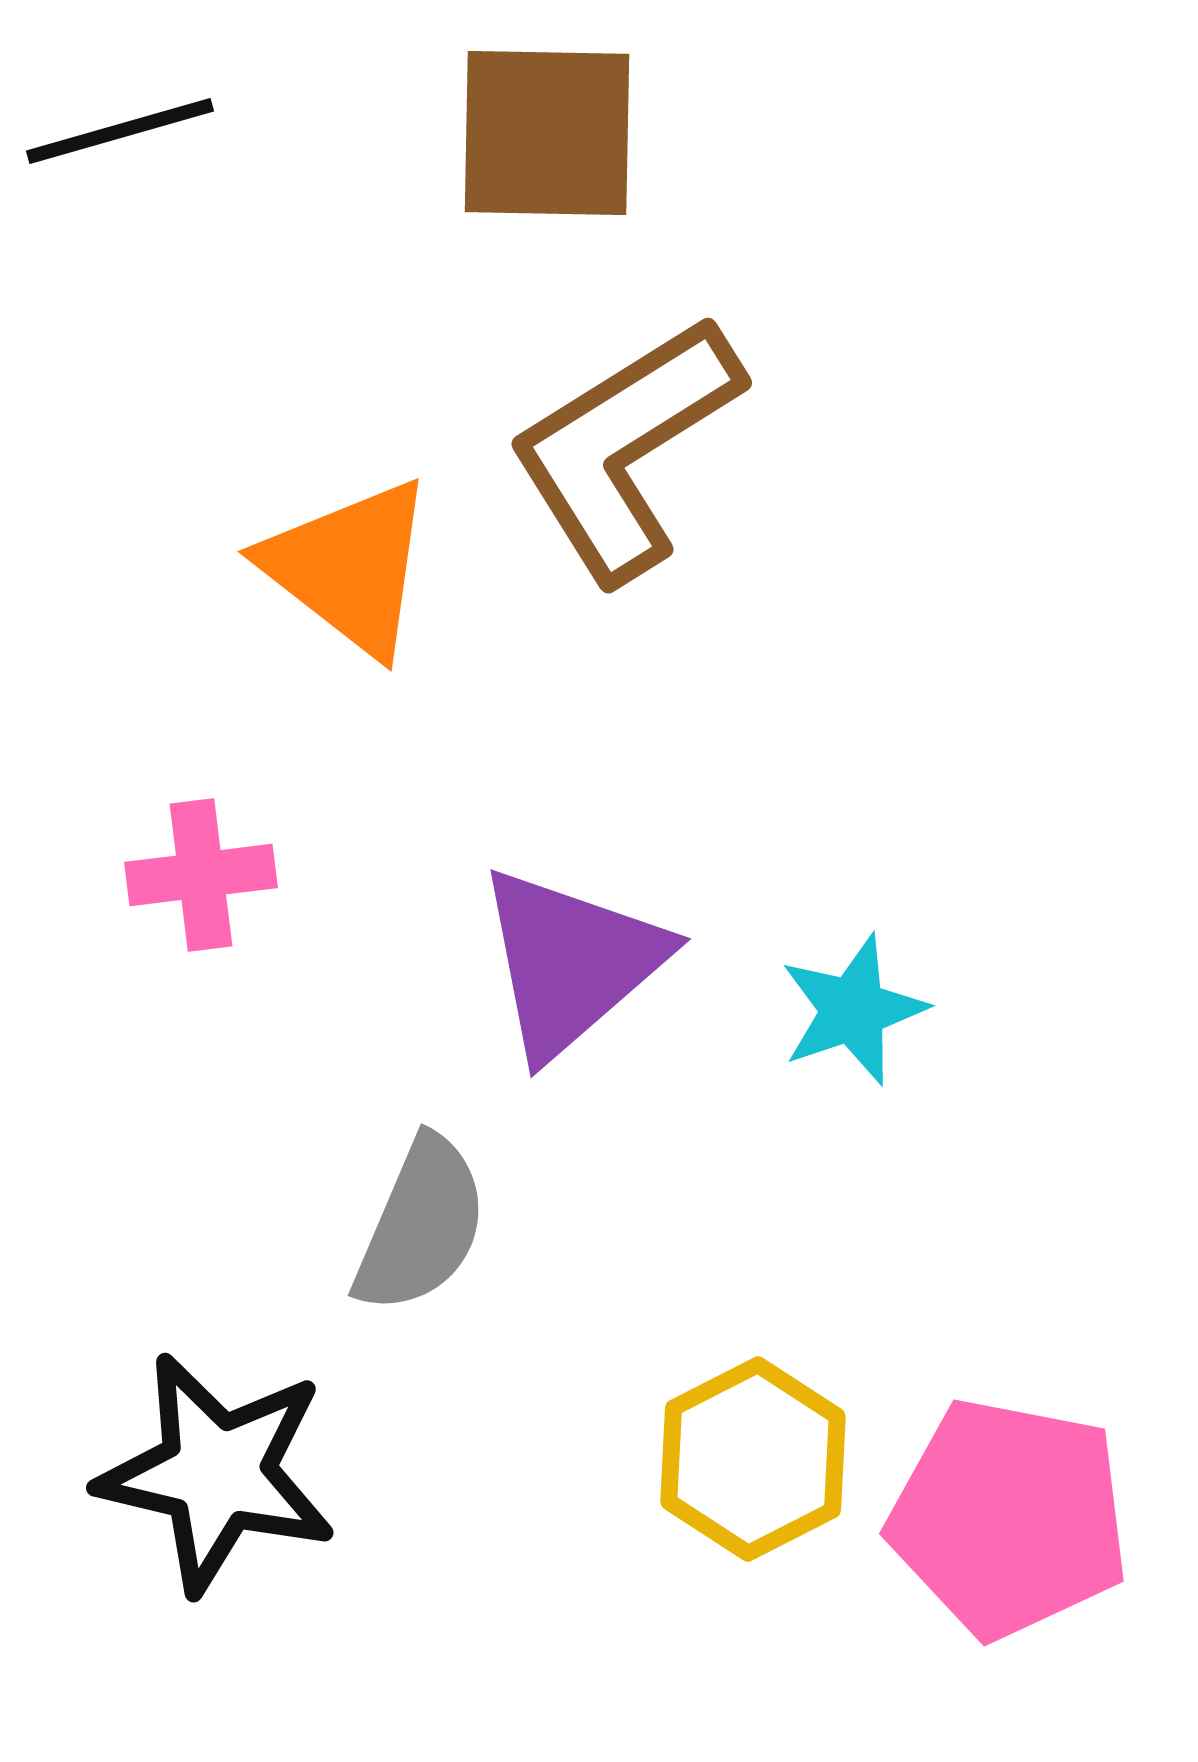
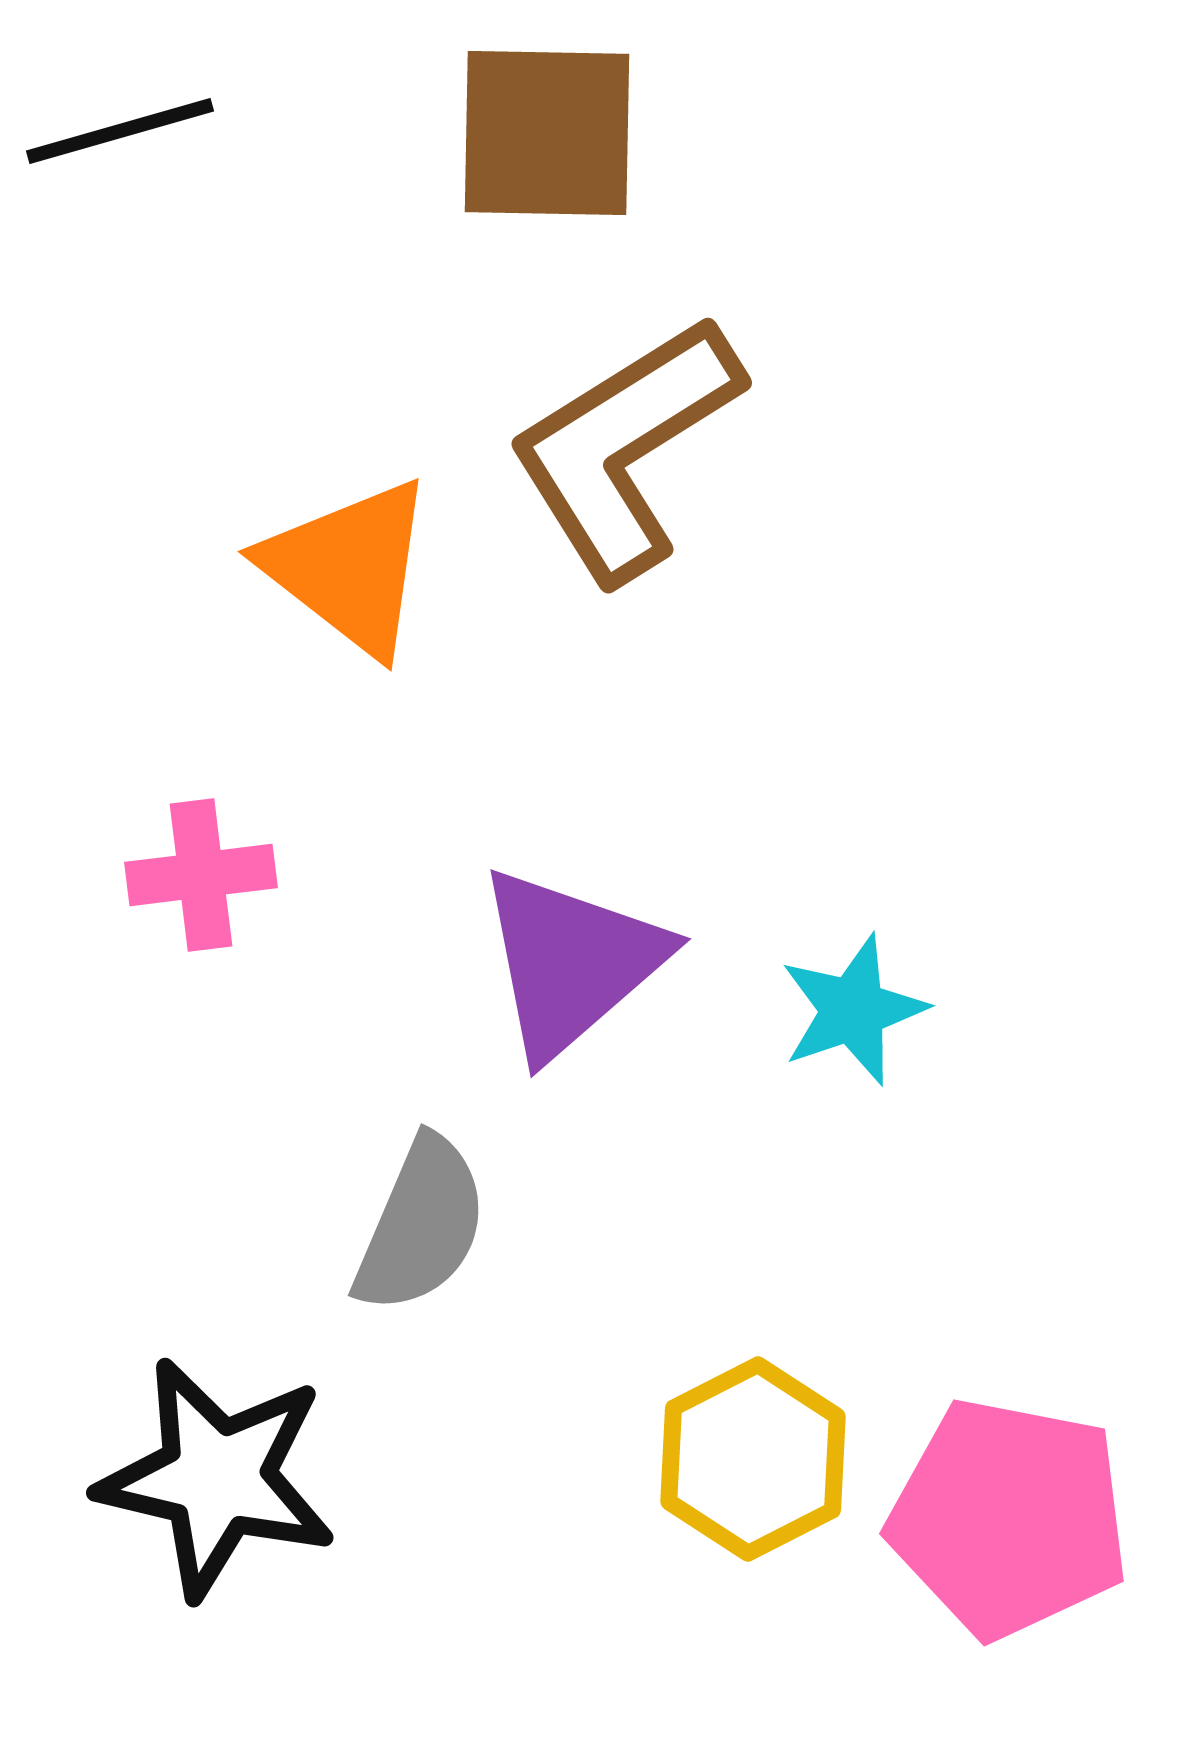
black star: moved 5 px down
